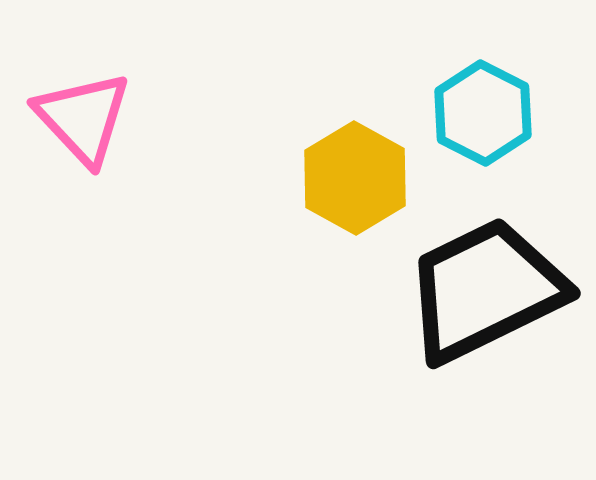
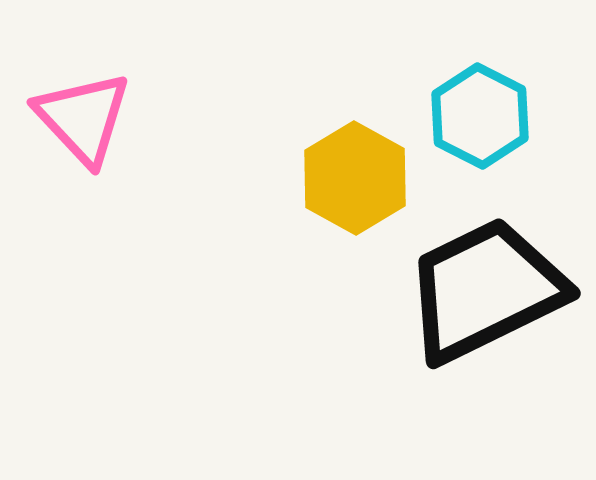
cyan hexagon: moved 3 px left, 3 px down
